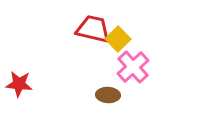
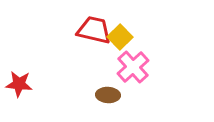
red trapezoid: moved 1 px right, 1 px down
yellow square: moved 2 px right, 2 px up
